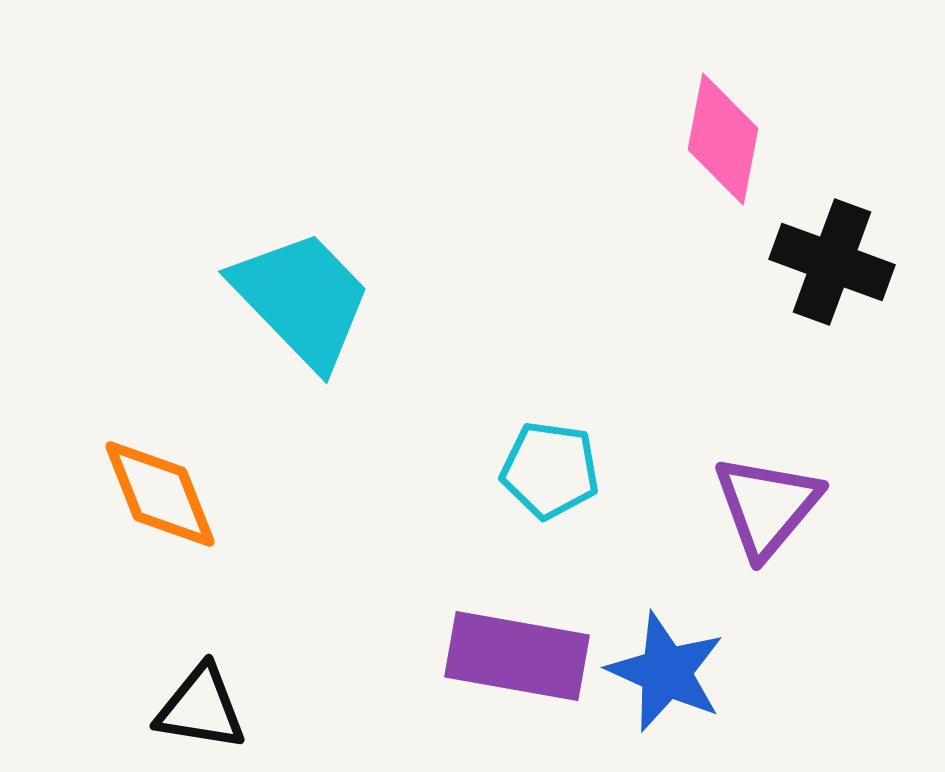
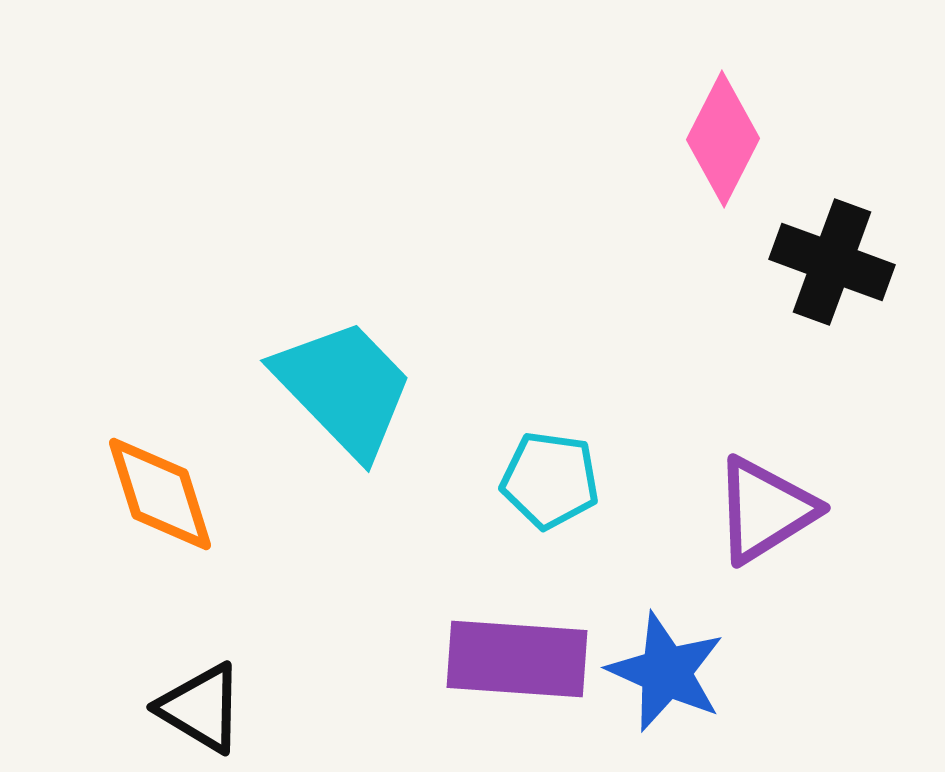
pink diamond: rotated 16 degrees clockwise
cyan trapezoid: moved 42 px right, 89 px down
cyan pentagon: moved 10 px down
orange diamond: rotated 4 degrees clockwise
purple triangle: moved 2 px left, 4 px down; rotated 18 degrees clockwise
purple rectangle: moved 3 px down; rotated 6 degrees counterclockwise
black triangle: rotated 22 degrees clockwise
